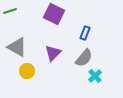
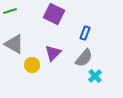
gray triangle: moved 3 px left, 3 px up
yellow circle: moved 5 px right, 6 px up
